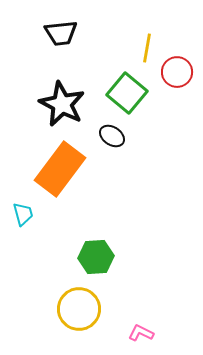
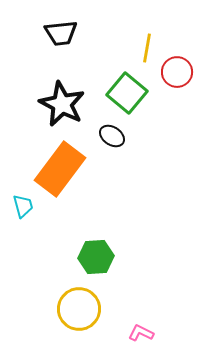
cyan trapezoid: moved 8 px up
